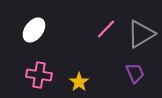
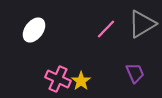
gray triangle: moved 1 px right, 10 px up
pink cross: moved 19 px right, 4 px down; rotated 15 degrees clockwise
yellow star: moved 2 px right, 1 px up
